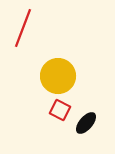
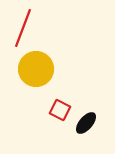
yellow circle: moved 22 px left, 7 px up
